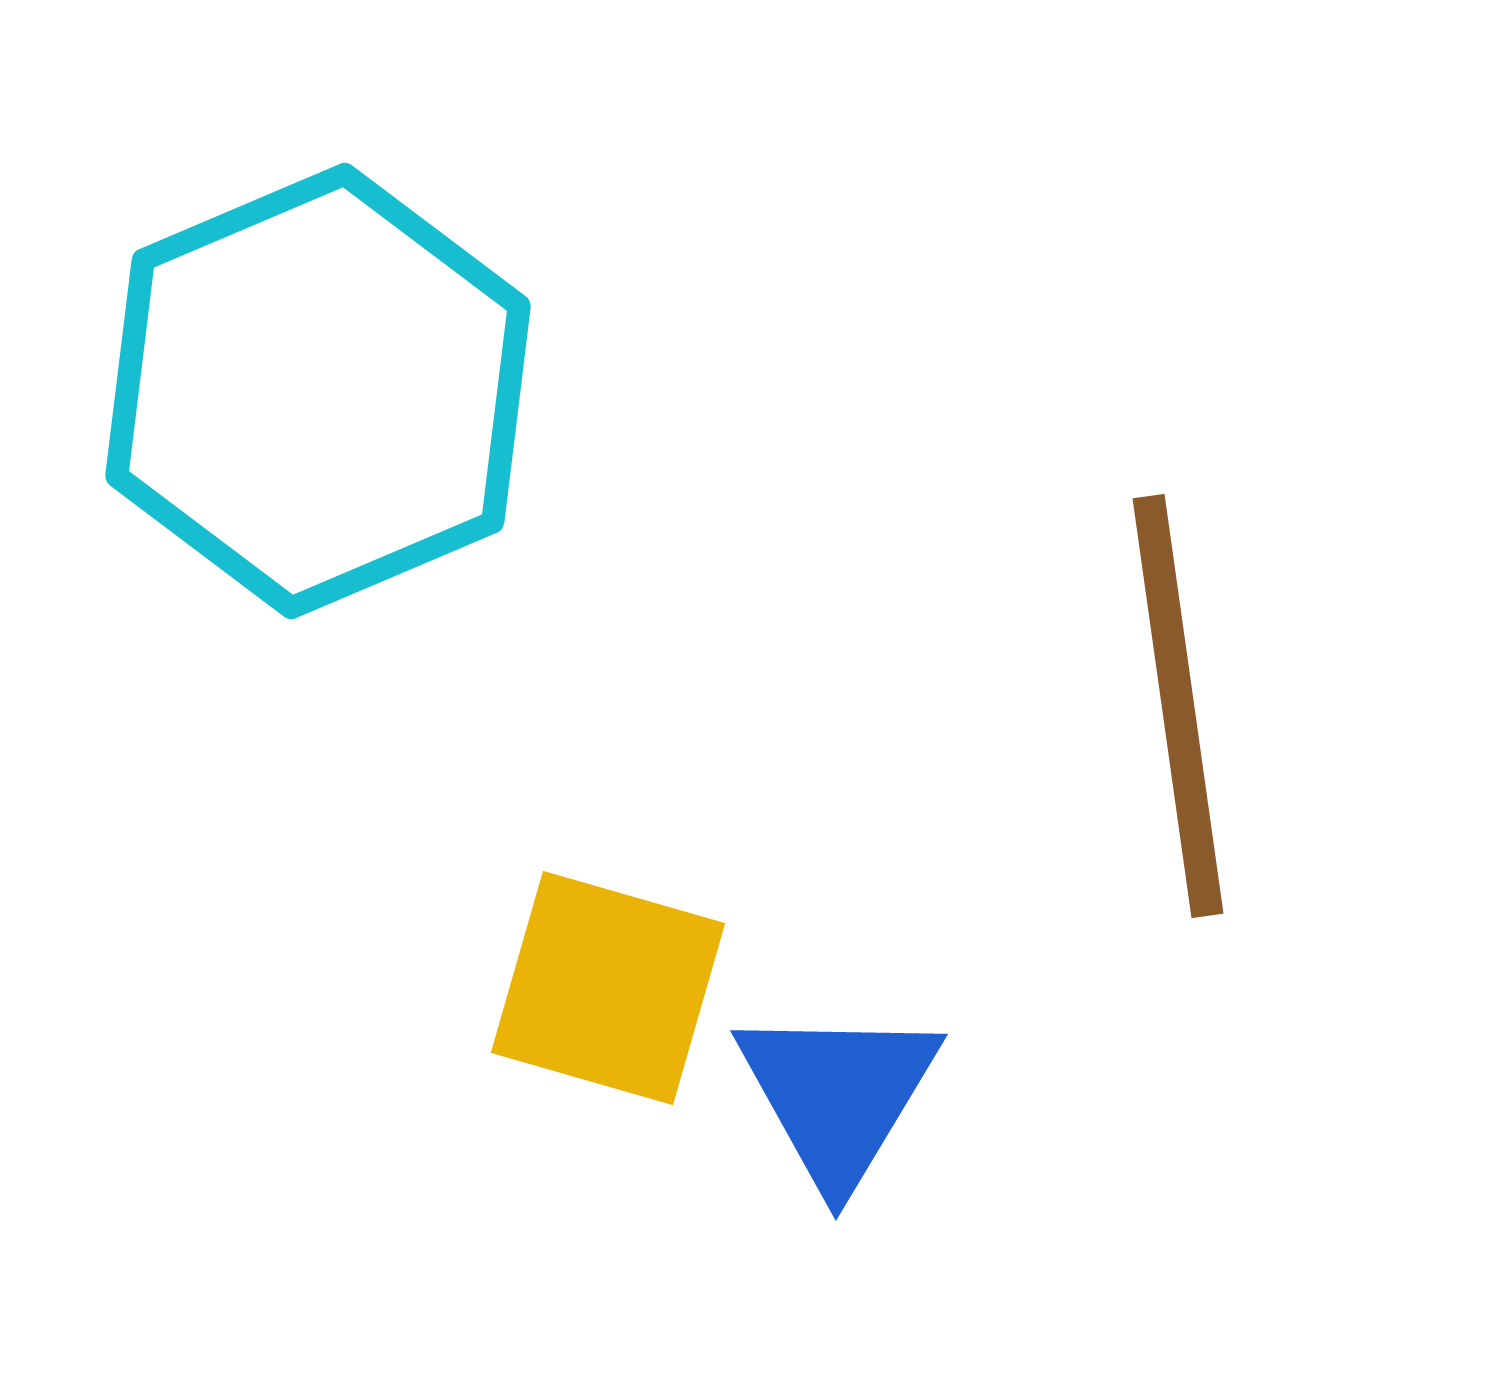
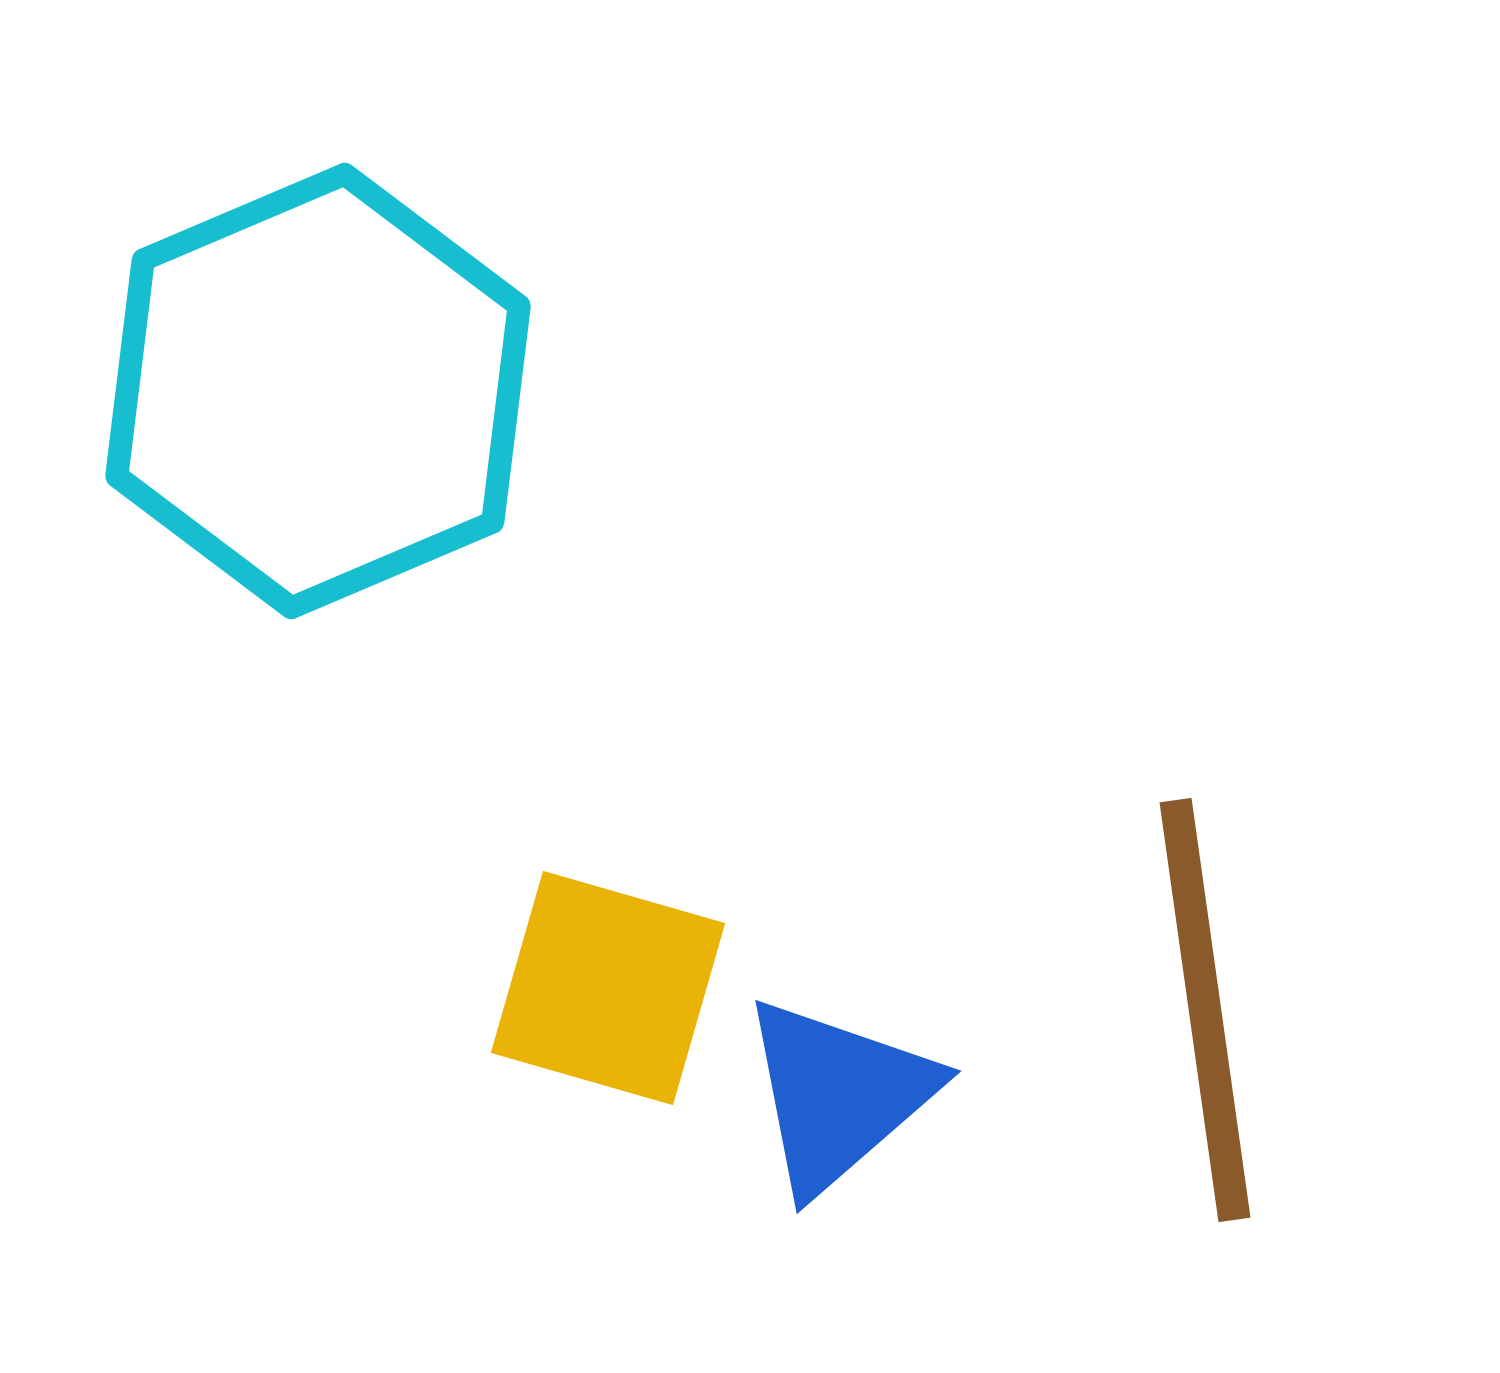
brown line: moved 27 px right, 304 px down
blue triangle: rotated 18 degrees clockwise
